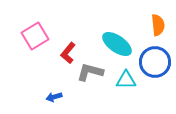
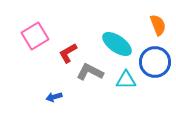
orange semicircle: rotated 15 degrees counterclockwise
red L-shape: rotated 20 degrees clockwise
gray L-shape: rotated 12 degrees clockwise
